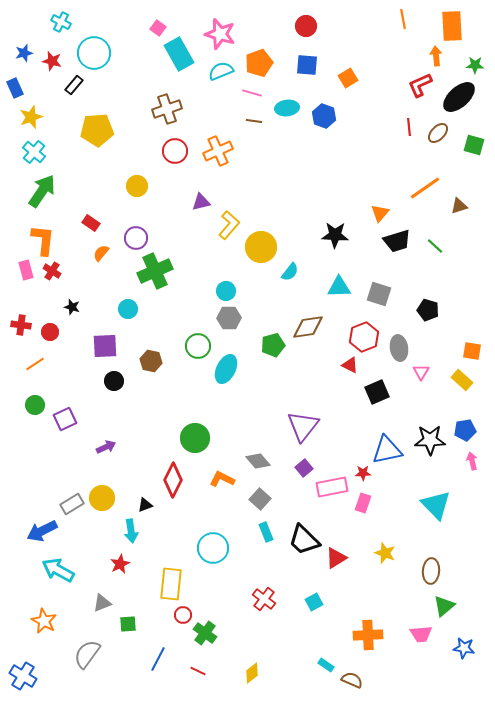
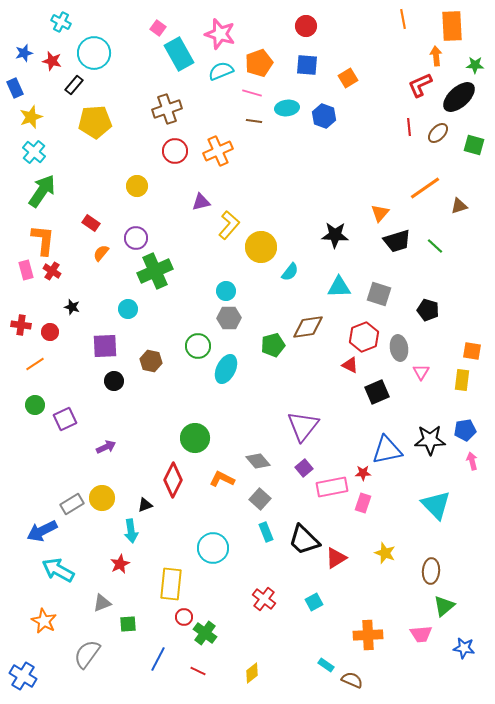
yellow pentagon at (97, 130): moved 2 px left, 8 px up
yellow rectangle at (462, 380): rotated 55 degrees clockwise
red circle at (183, 615): moved 1 px right, 2 px down
